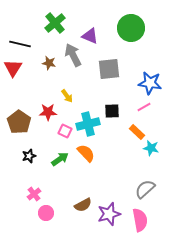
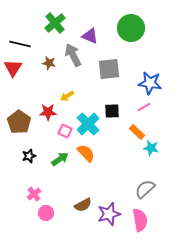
yellow arrow: rotated 96 degrees clockwise
cyan cross: rotated 30 degrees counterclockwise
